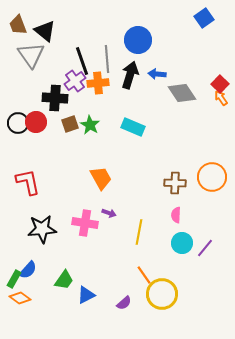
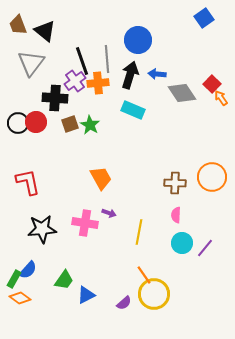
gray triangle: moved 8 px down; rotated 12 degrees clockwise
red square: moved 8 px left
cyan rectangle: moved 17 px up
yellow circle: moved 8 px left
